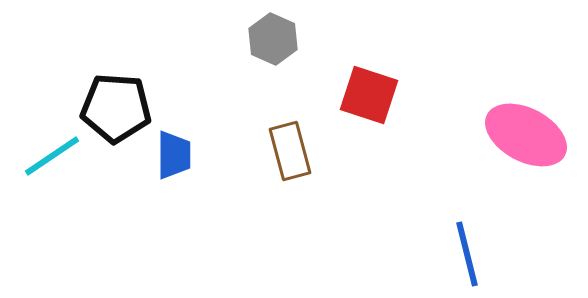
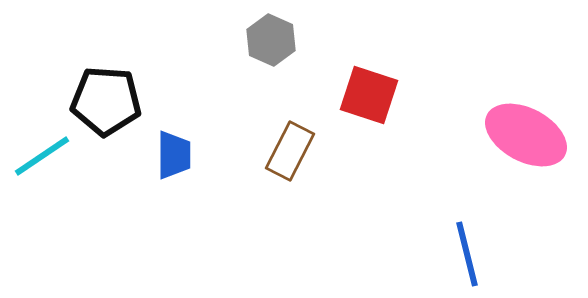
gray hexagon: moved 2 px left, 1 px down
black pentagon: moved 10 px left, 7 px up
brown rectangle: rotated 42 degrees clockwise
cyan line: moved 10 px left
